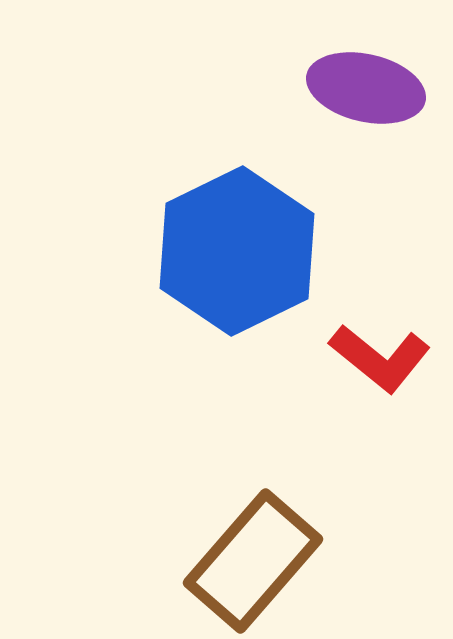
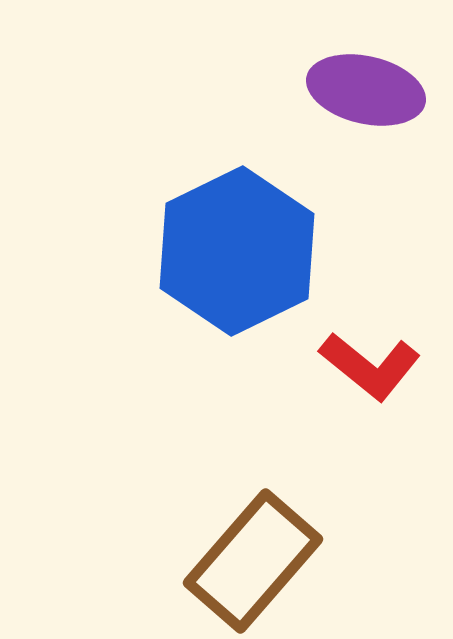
purple ellipse: moved 2 px down
red L-shape: moved 10 px left, 8 px down
